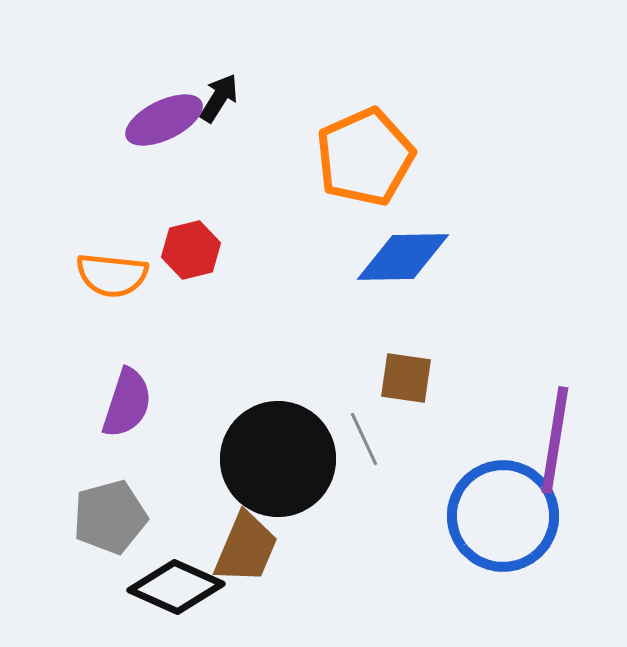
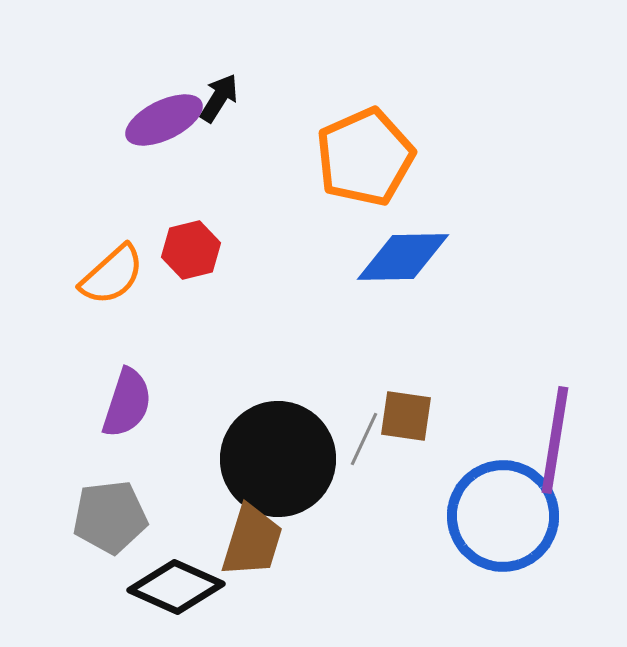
orange semicircle: rotated 48 degrees counterclockwise
brown square: moved 38 px down
gray line: rotated 50 degrees clockwise
gray pentagon: rotated 8 degrees clockwise
brown trapezoid: moved 6 px right, 7 px up; rotated 6 degrees counterclockwise
